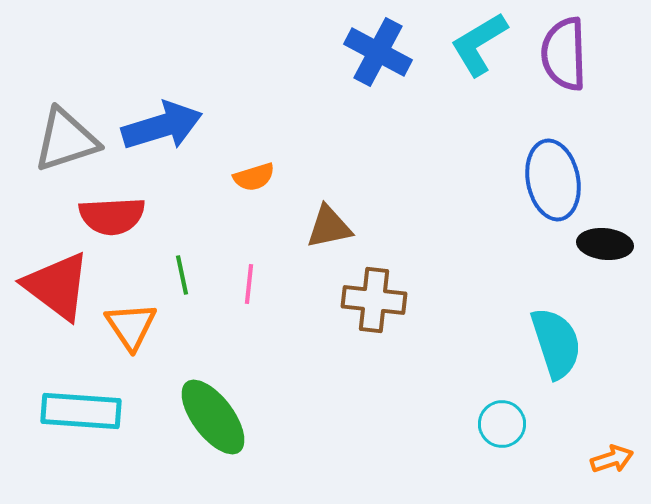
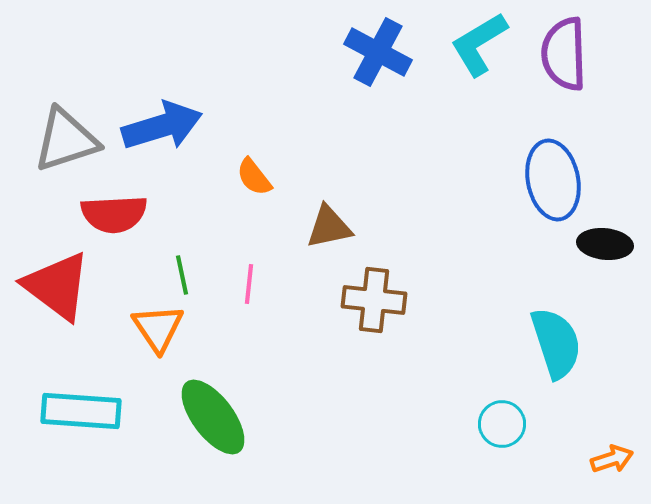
orange semicircle: rotated 69 degrees clockwise
red semicircle: moved 2 px right, 2 px up
orange triangle: moved 27 px right, 2 px down
